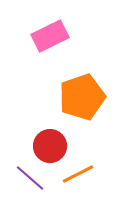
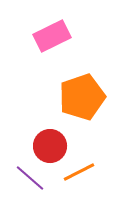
pink rectangle: moved 2 px right
orange line: moved 1 px right, 2 px up
